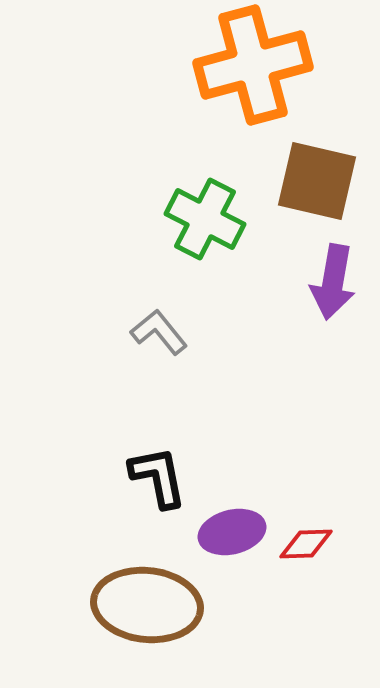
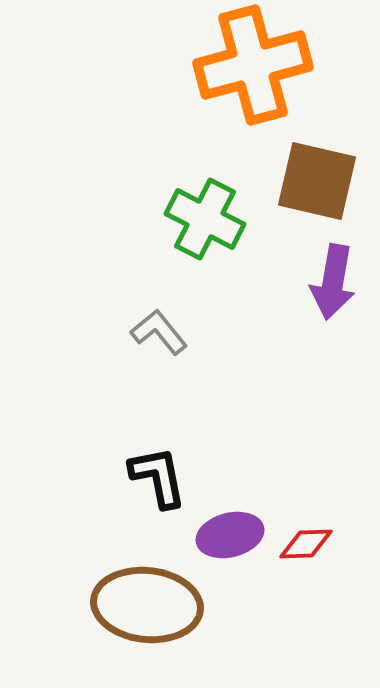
purple ellipse: moved 2 px left, 3 px down
